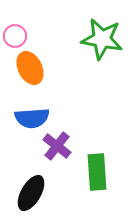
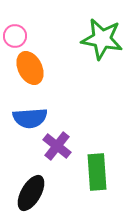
blue semicircle: moved 2 px left
